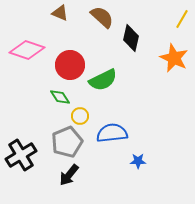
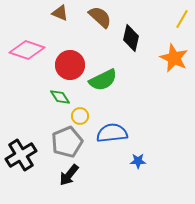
brown semicircle: moved 2 px left
